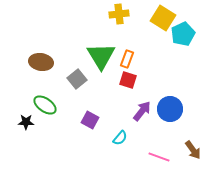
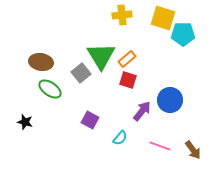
yellow cross: moved 3 px right, 1 px down
yellow square: rotated 15 degrees counterclockwise
cyan pentagon: rotated 25 degrees clockwise
orange rectangle: rotated 30 degrees clockwise
gray square: moved 4 px right, 6 px up
green ellipse: moved 5 px right, 16 px up
blue circle: moved 9 px up
black star: moved 1 px left; rotated 14 degrees clockwise
pink line: moved 1 px right, 11 px up
